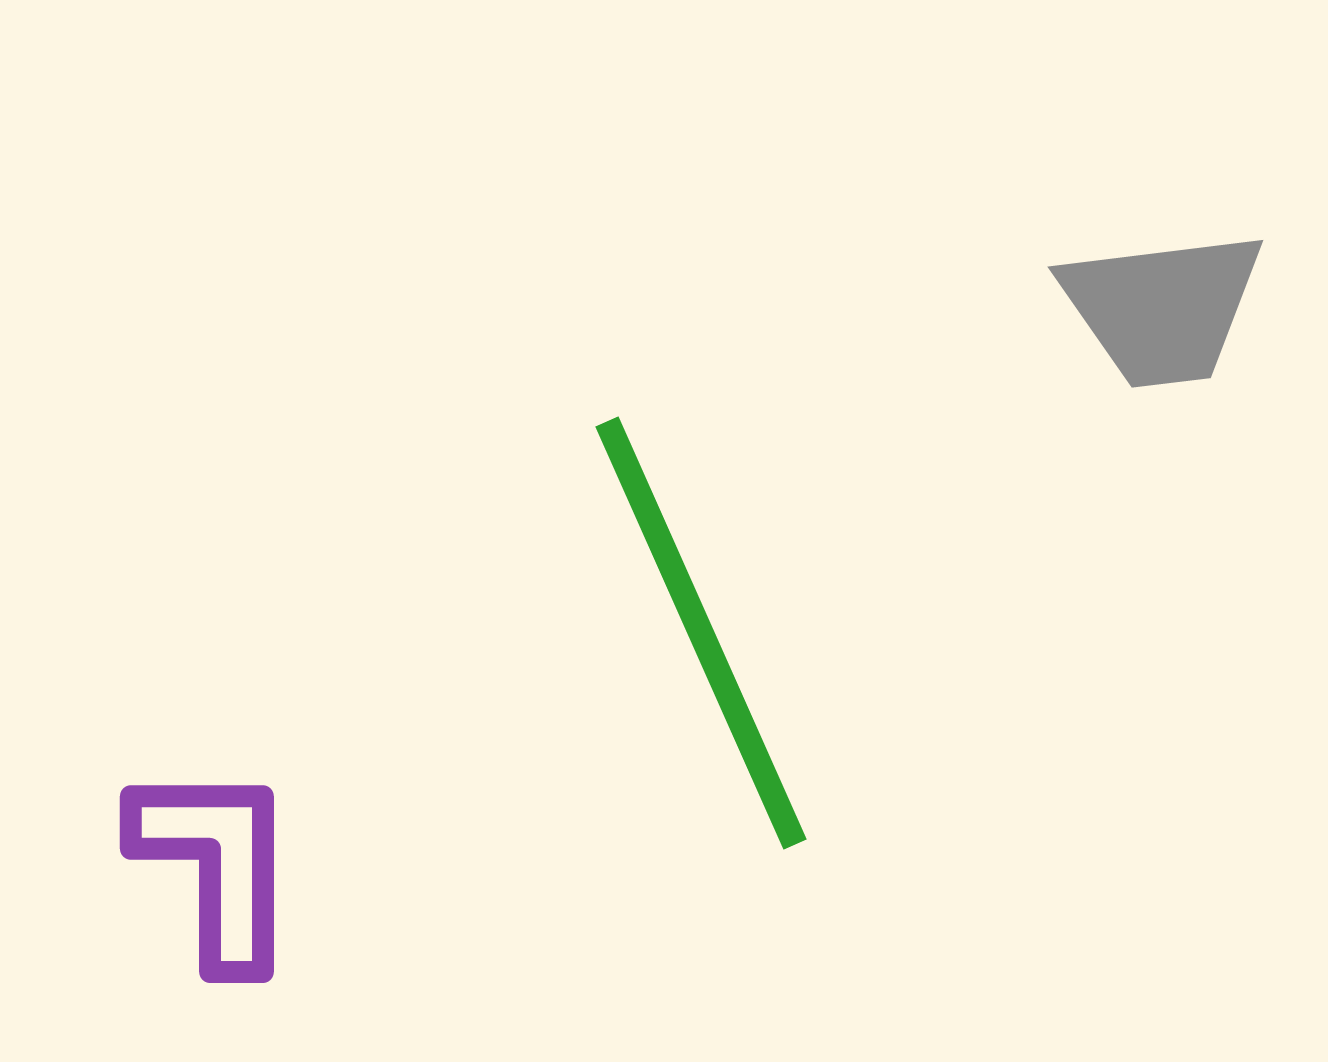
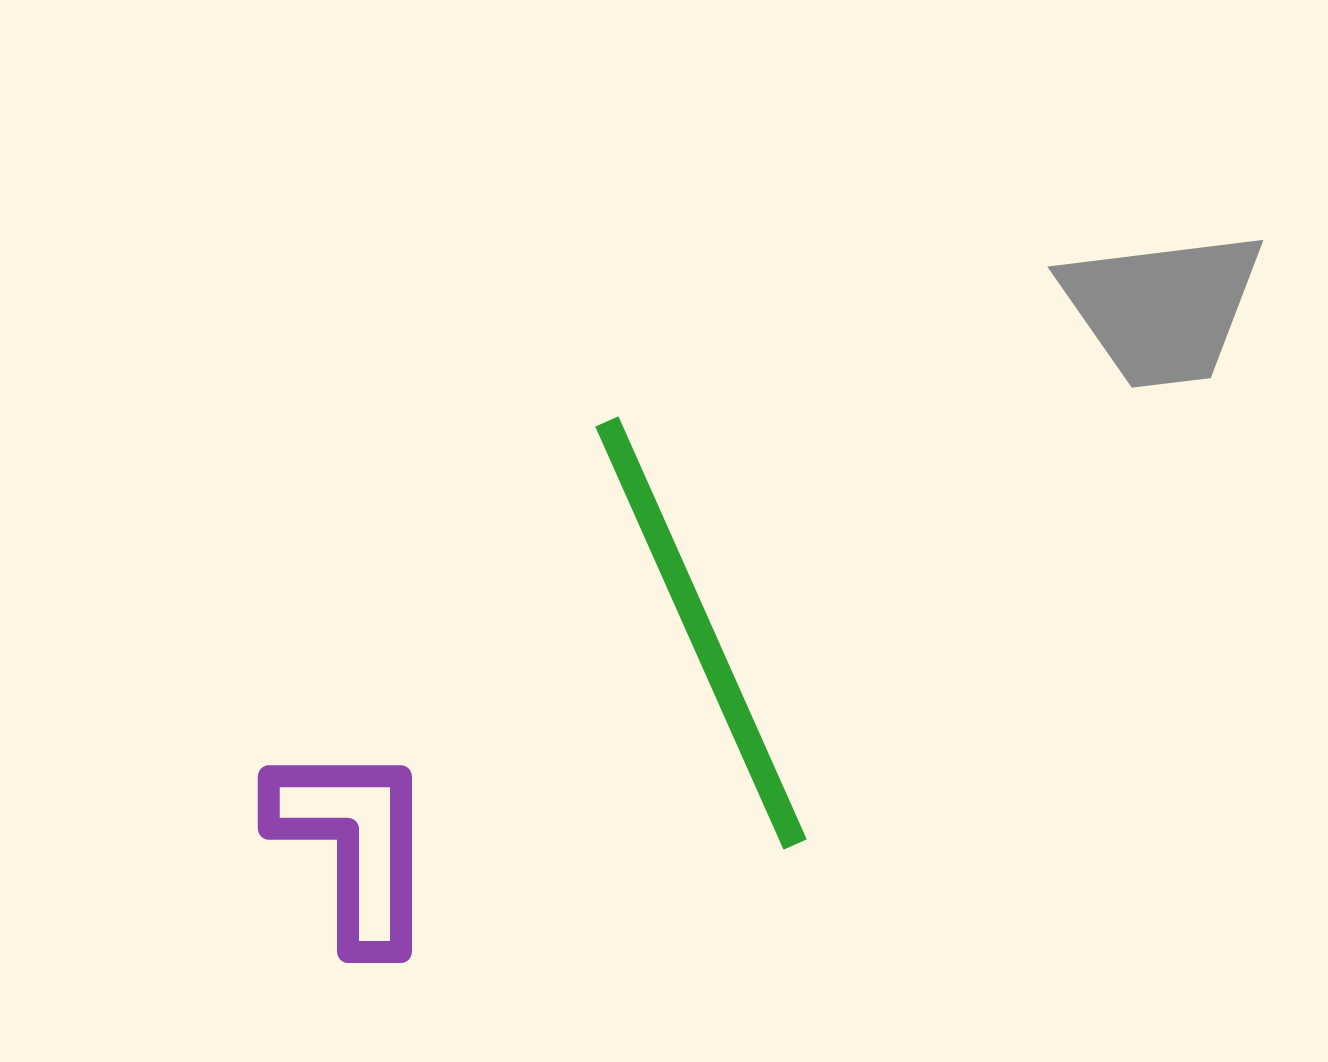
purple L-shape: moved 138 px right, 20 px up
